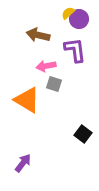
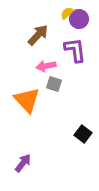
yellow semicircle: moved 1 px left
brown arrow: rotated 120 degrees clockwise
orange triangle: rotated 16 degrees clockwise
